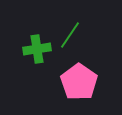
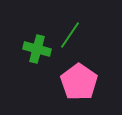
green cross: rotated 24 degrees clockwise
